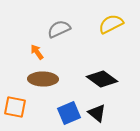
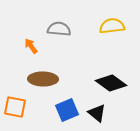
yellow semicircle: moved 1 px right, 2 px down; rotated 20 degrees clockwise
gray semicircle: rotated 30 degrees clockwise
orange arrow: moved 6 px left, 6 px up
black diamond: moved 9 px right, 4 px down
blue square: moved 2 px left, 3 px up
